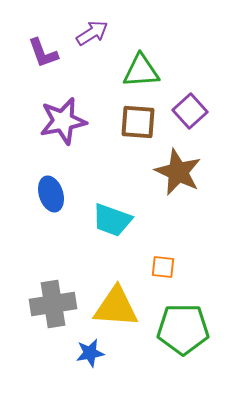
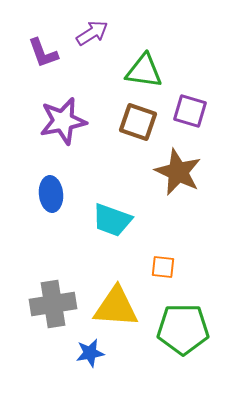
green triangle: moved 3 px right; rotated 12 degrees clockwise
purple square: rotated 32 degrees counterclockwise
brown square: rotated 15 degrees clockwise
blue ellipse: rotated 12 degrees clockwise
